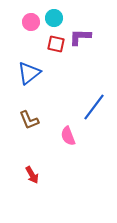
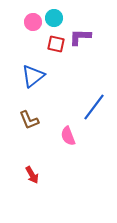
pink circle: moved 2 px right
blue triangle: moved 4 px right, 3 px down
